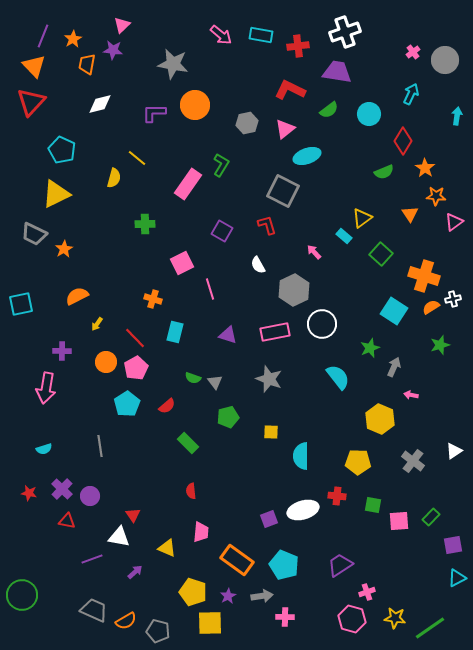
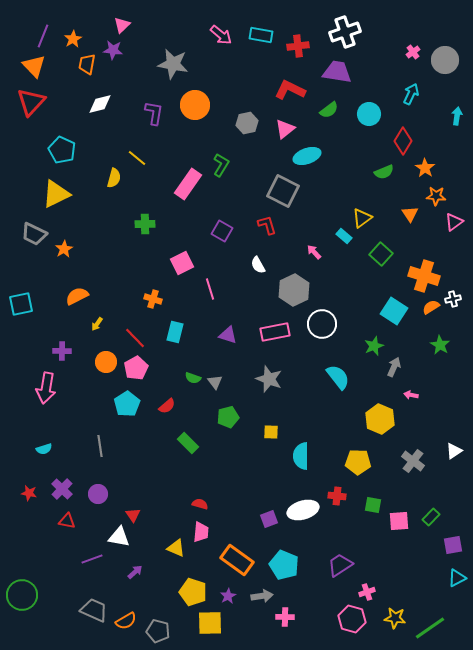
purple L-shape at (154, 113): rotated 100 degrees clockwise
green star at (440, 345): rotated 24 degrees counterclockwise
green star at (370, 348): moved 4 px right, 2 px up
red semicircle at (191, 491): moved 9 px right, 13 px down; rotated 112 degrees clockwise
purple circle at (90, 496): moved 8 px right, 2 px up
yellow triangle at (167, 548): moved 9 px right
